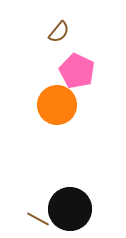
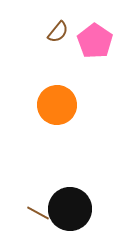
brown semicircle: moved 1 px left
pink pentagon: moved 18 px right, 30 px up; rotated 8 degrees clockwise
brown line: moved 6 px up
